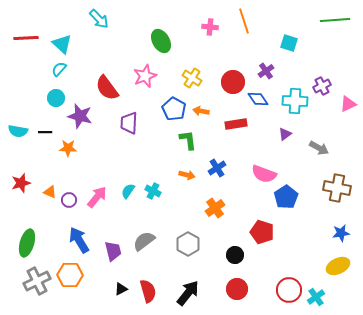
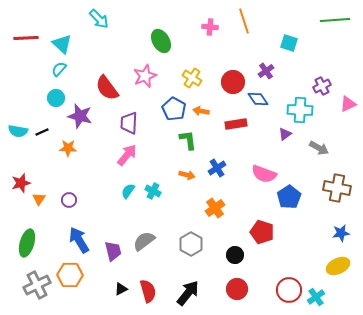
cyan cross at (295, 101): moved 5 px right, 9 px down
black line at (45, 132): moved 3 px left; rotated 24 degrees counterclockwise
orange triangle at (50, 192): moved 11 px left, 7 px down; rotated 40 degrees clockwise
pink arrow at (97, 197): moved 30 px right, 42 px up
blue pentagon at (286, 197): moved 3 px right
gray hexagon at (188, 244): moved 3 px right
gray cross at (37, 281): moved 4 px down
